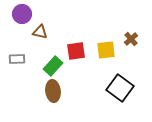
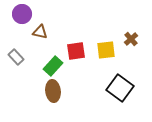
gray rectangle: moved 1 px left, 2 px up; rotated 49 degrees clockwise
